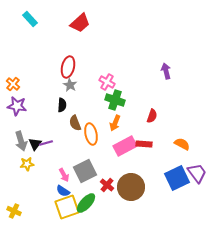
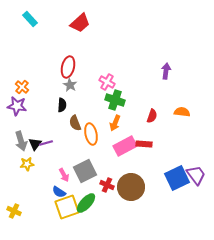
purple arrow: rotated 21 degrees clockwise
orange cross: moved 9 px right, 3 px down
orange semicircle: moved 32 px up; rotated 21 degrees counterclockwise
purple trapezoid: moved 1 px left, 2 px down
red cross: rotated 16 degrees counterclockwise
blue semicircle: moved 4 px left, 1 px down
